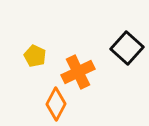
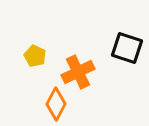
black square: rotated 24 degrees counterclockwise
